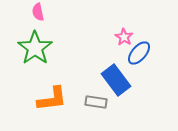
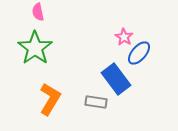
blue rectangle: moved 1 px up
orange L-shape: moved 2 px left; rotated 52 degrees counterclockwise
